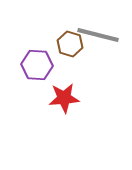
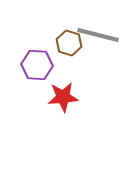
brown hexagon: moved 1 px left, 1 px up
red star: moved 1 px left, 1 px up
